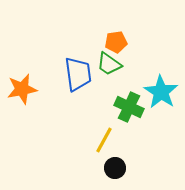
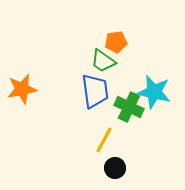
green trapezoid: moved 6 px left, 3 px up
blue trapezoid: moved 17 px right, 17 px down
cyan star: moved 7 px left; rotated 20 degrees counterclockwise
